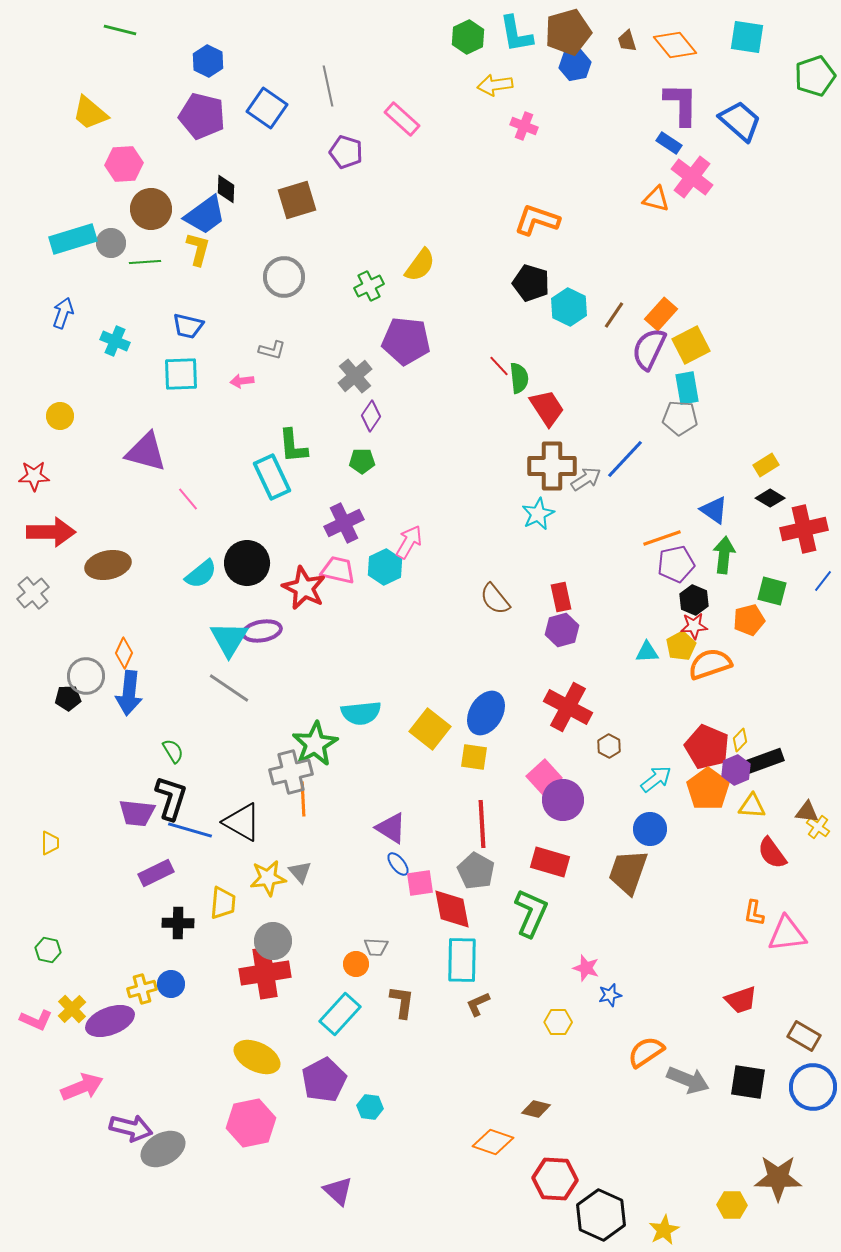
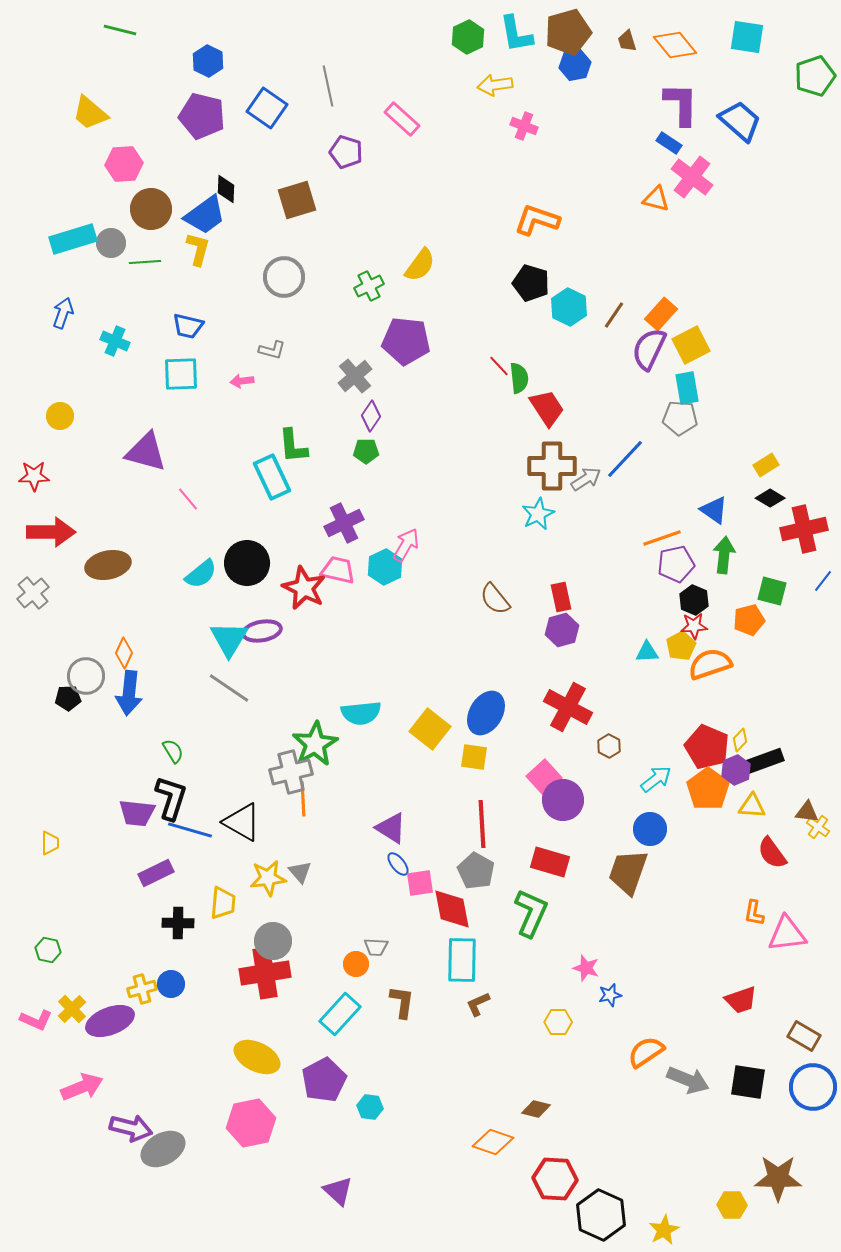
green pentagon at (362, 461): moved 4 px right, 10 px up
pink arrow at (409, 542): moved 3 px left, 3 px down
